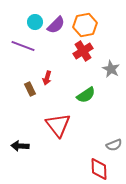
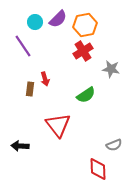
purple semicircle: moved 2 px right, 6 px up
purple line: rotated 35 degrees clockwise
gray star: rotated 18 degrees counterclockwise
red arrow: moved 2 px left, 1 px down; rotated 32 degrees counterclockwise
brown rectangle: rotated 32 degrees clockwise
red diamond: moved 1 px left
